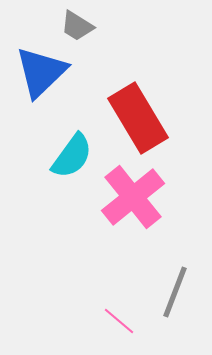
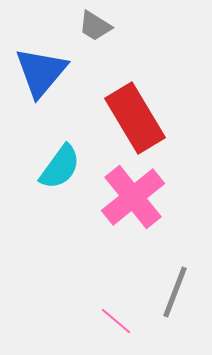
gray trapezoid: moved 18 px right
blue triangle: rotated 6 degrees counterclockwise
red rectangle: moved 3 px left
cyan semicircle: moved 12 px left, 11 px down
pink line: moved 3 px left
